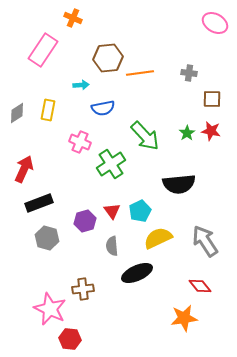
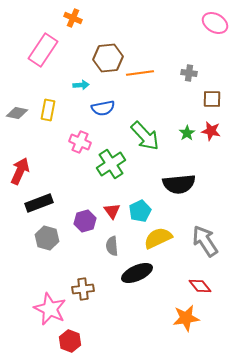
gray diamond: rotated 45 degrees clockwise
red arrow: moved 4 px left, 2 px down
orange star: moved 2 px right
red hexagon: moved 2 px down; rotated 15 degrees clockwise
